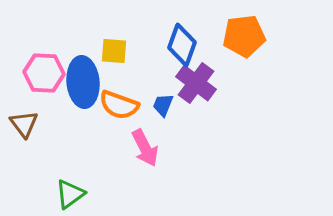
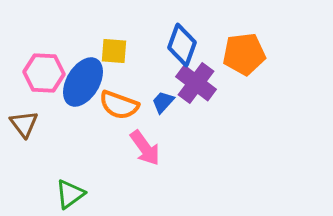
orange pentagon: moved 18 px down
blue ellipse: rotated 36 degrees clockwise
blue trapezoid: moved 3 px up; rotated 20 degrees clockwise
pink arrow: rotated 9 degrees counterclockwise
